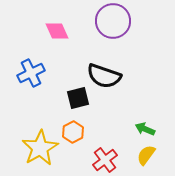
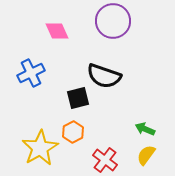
red cross: rotated 15 degrees counterclockwise
